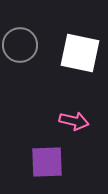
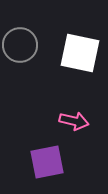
purple square: rotated 9 degrees counterclockwise
